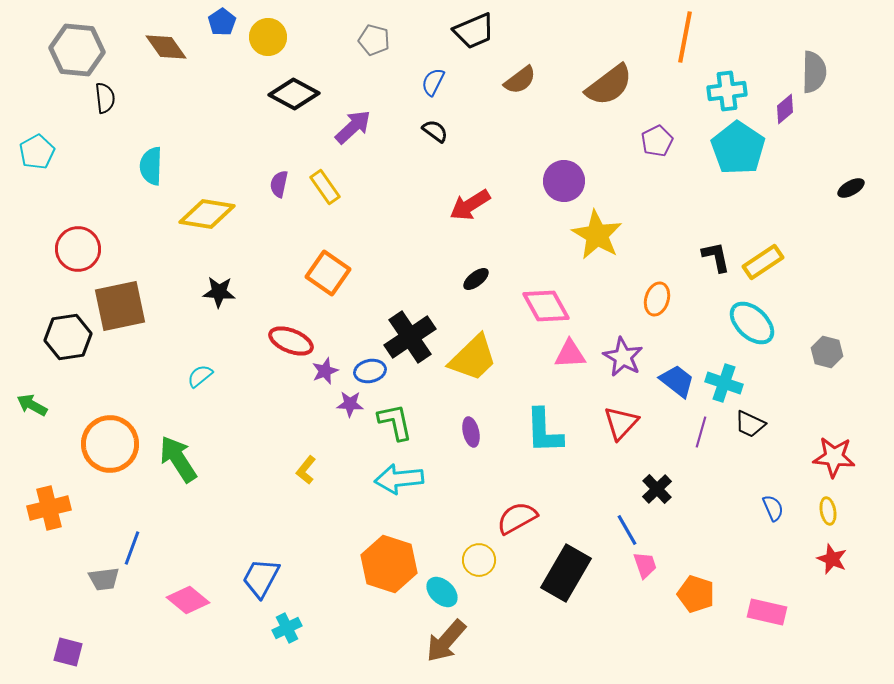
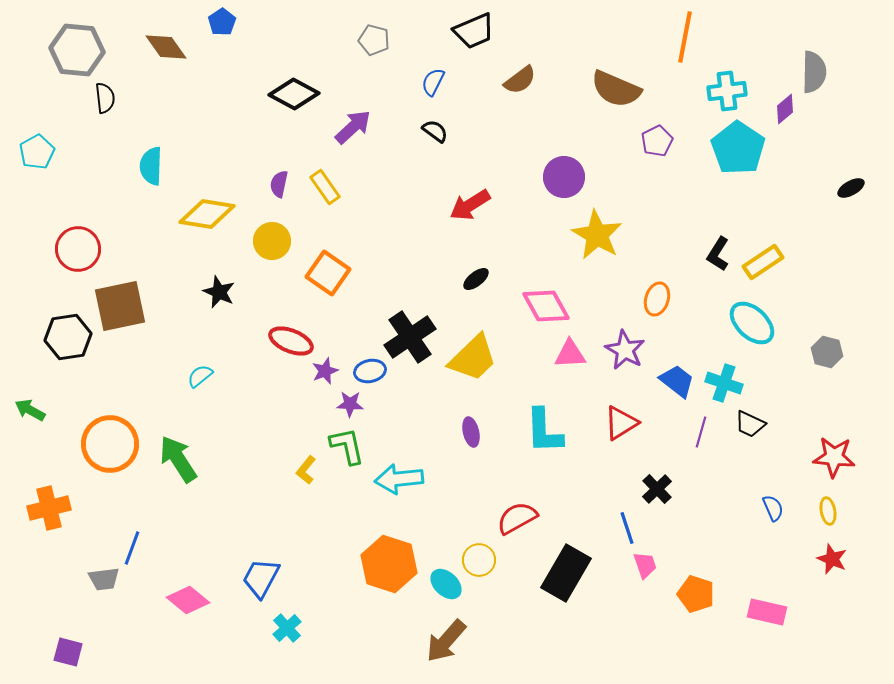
yellow circle at (268, 37): moved 4 px right, 204 px down
brown semicircle at (609, 85): moved 7 px right, 4 px down; rotated 60 degrees clockwise
purple circle at (564, 181): moved 4 px up
black L-shape at (716, 257): moved 2 px right, 3 px up; rotated 136 degrees counterclockwise
black star at (219, 292): rotated 20 degrees clockwise
purple star at (623, 357): moved 2 px right, 7 px up
green arrow at (32, 405): moved 2 px left, 5 px down
green L-shape at (395, 422): moved 48 px left, 24 px down
red triangle at (621, 423): rotated 15 degrees clockwise
blue line at (627, 530): moved 2 px up; rotated 12 degrees clockwise
cyan ellipse at (442, 592): moved 4 px right, 8 px up
cyan cross at (287, 628): rotated 16 degrees counterclockwise
